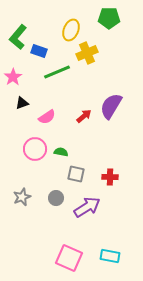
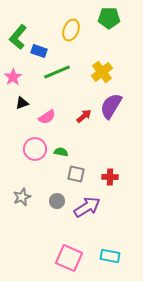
yellow cross: moved 15 px right, 19 px down; rotated 15 degrees counterclockwise
gray circle: moved 1 px right, 3 px down
